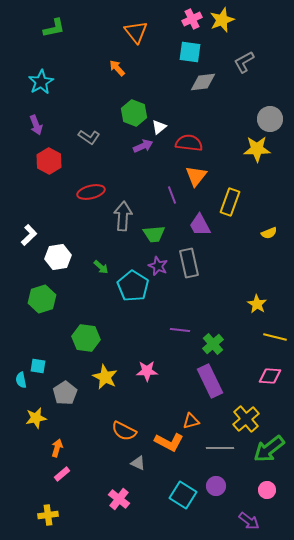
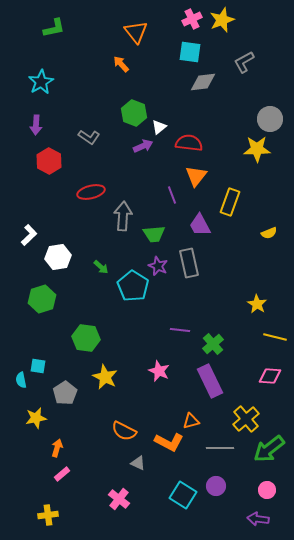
orange arrow at (117, 68): moved 4 px right, 4 px up
purple arrow at (36, 125): rotated 24 degrees clockwise
pink star at (147, 371): moved 12 px right; rotated 25 degrees clockwise
purple arrow at (249, 521): moved 9 px right, 2 px up; rotated 150 degrees clockwise
